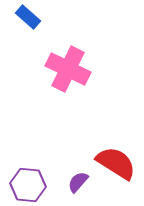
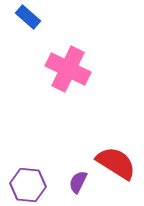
purple semicircle: rotated 15 degrees counterclockwise
